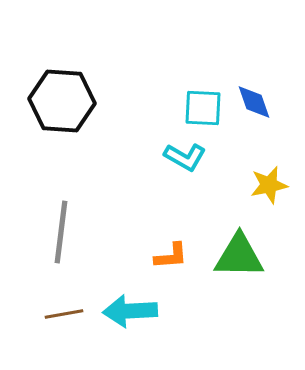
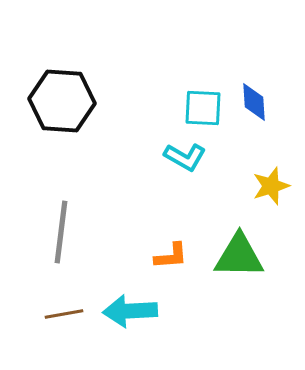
blue diamond: rotated 15 degrees clockwise
yellow star: moved 2 px right, 1 px down; rotated 6 degrees counterclockwise
